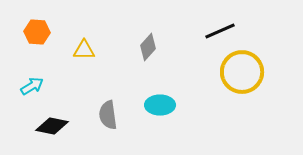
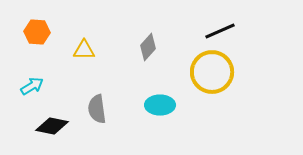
yellow circle: moved 30 px left
gray semicircle: moved 11 px left, 6 px up
